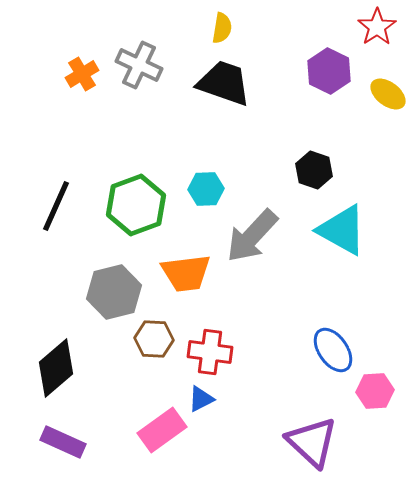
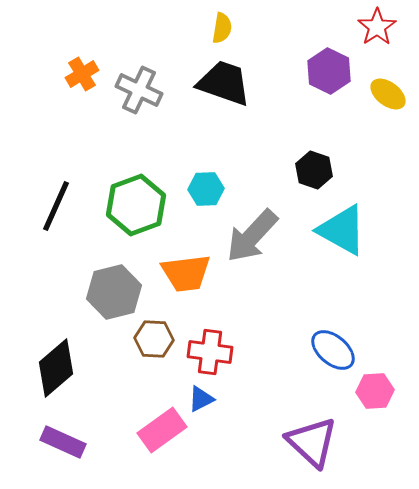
gray cross: moved 25 px down
blue ellipse: rotated 15 degrees counterclockwise
